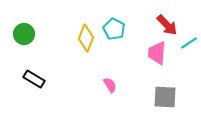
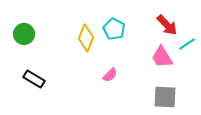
cyan line: moved 2 px left, 1 px down
pink trapezoid: moved 5 px right, 4 px down; rotated 35 degrees counterclockwise
pink semicircle: moved 10 px up; rotated 77 degrees clockwise
